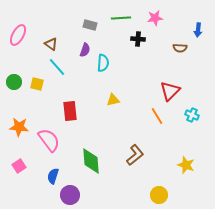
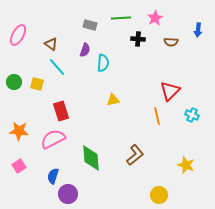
pink star: rotated 21 degrees counterclockwise
brown semicircle: moved 9 px left, 6 px up
red rectangle: moved 9 px left; rotated 12 degrees counterclockwise
orange line: rotated 18 degrees clockwise
orange star: moved 4 px down
pink semicircle: moved 4 px right, 1 px up; rotated 80 degrees counterclockwise
green diamond: moved 3 px up
purple circle: moved 2 px left, 1 px up
